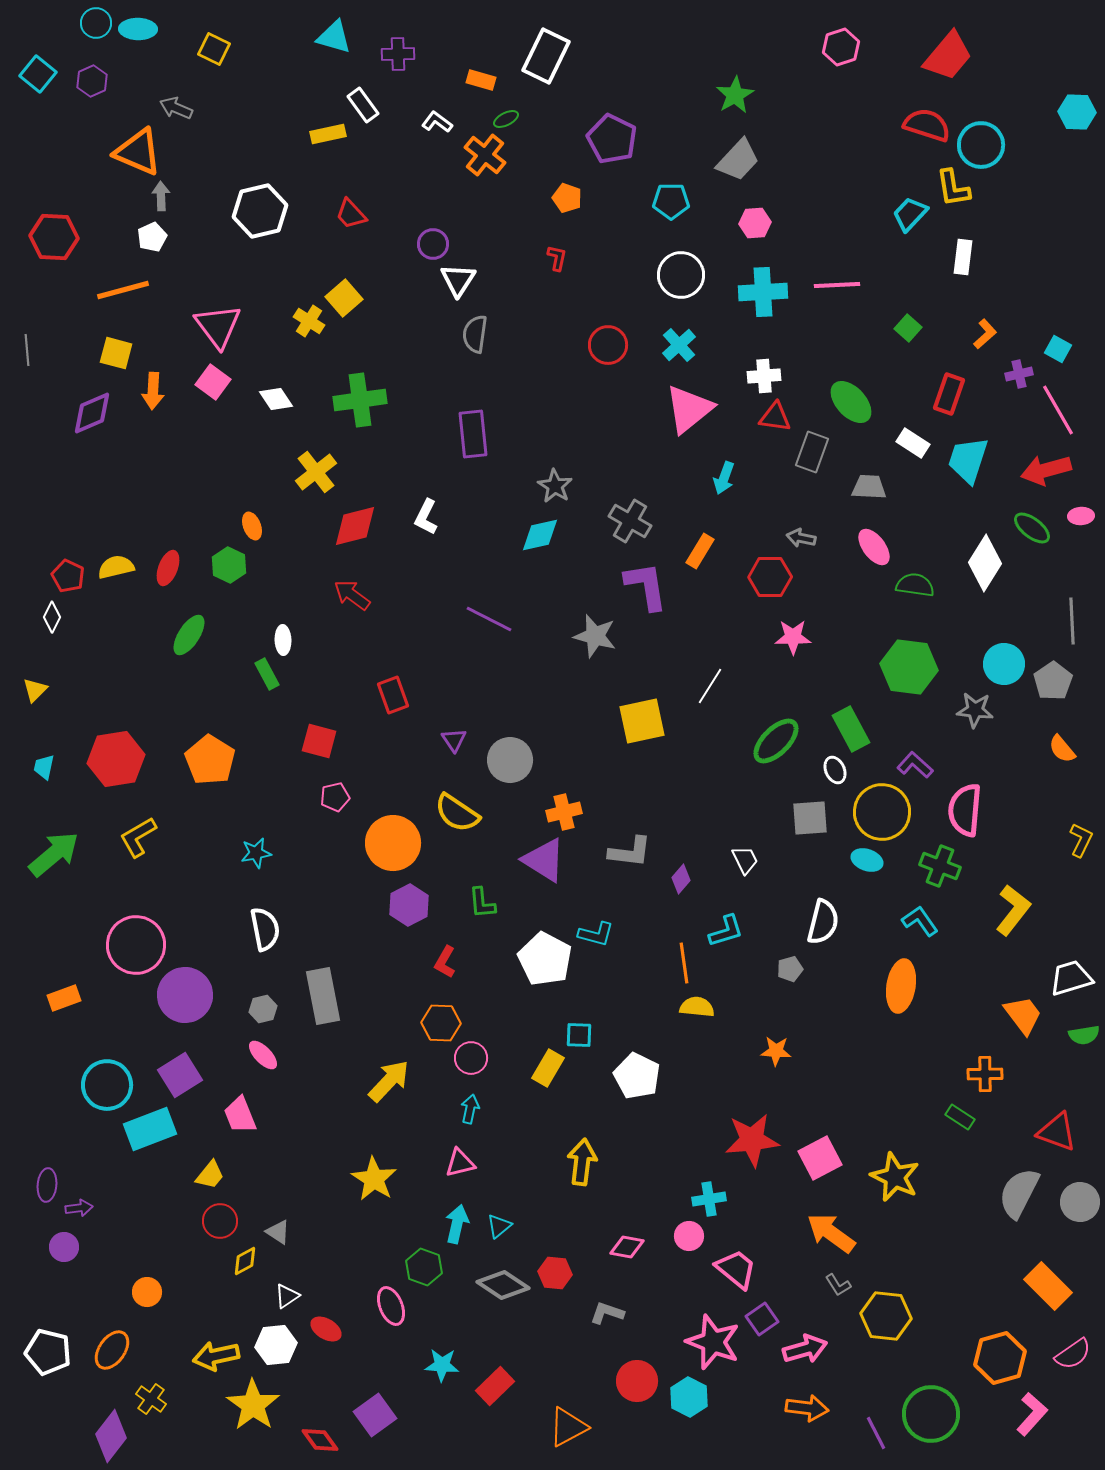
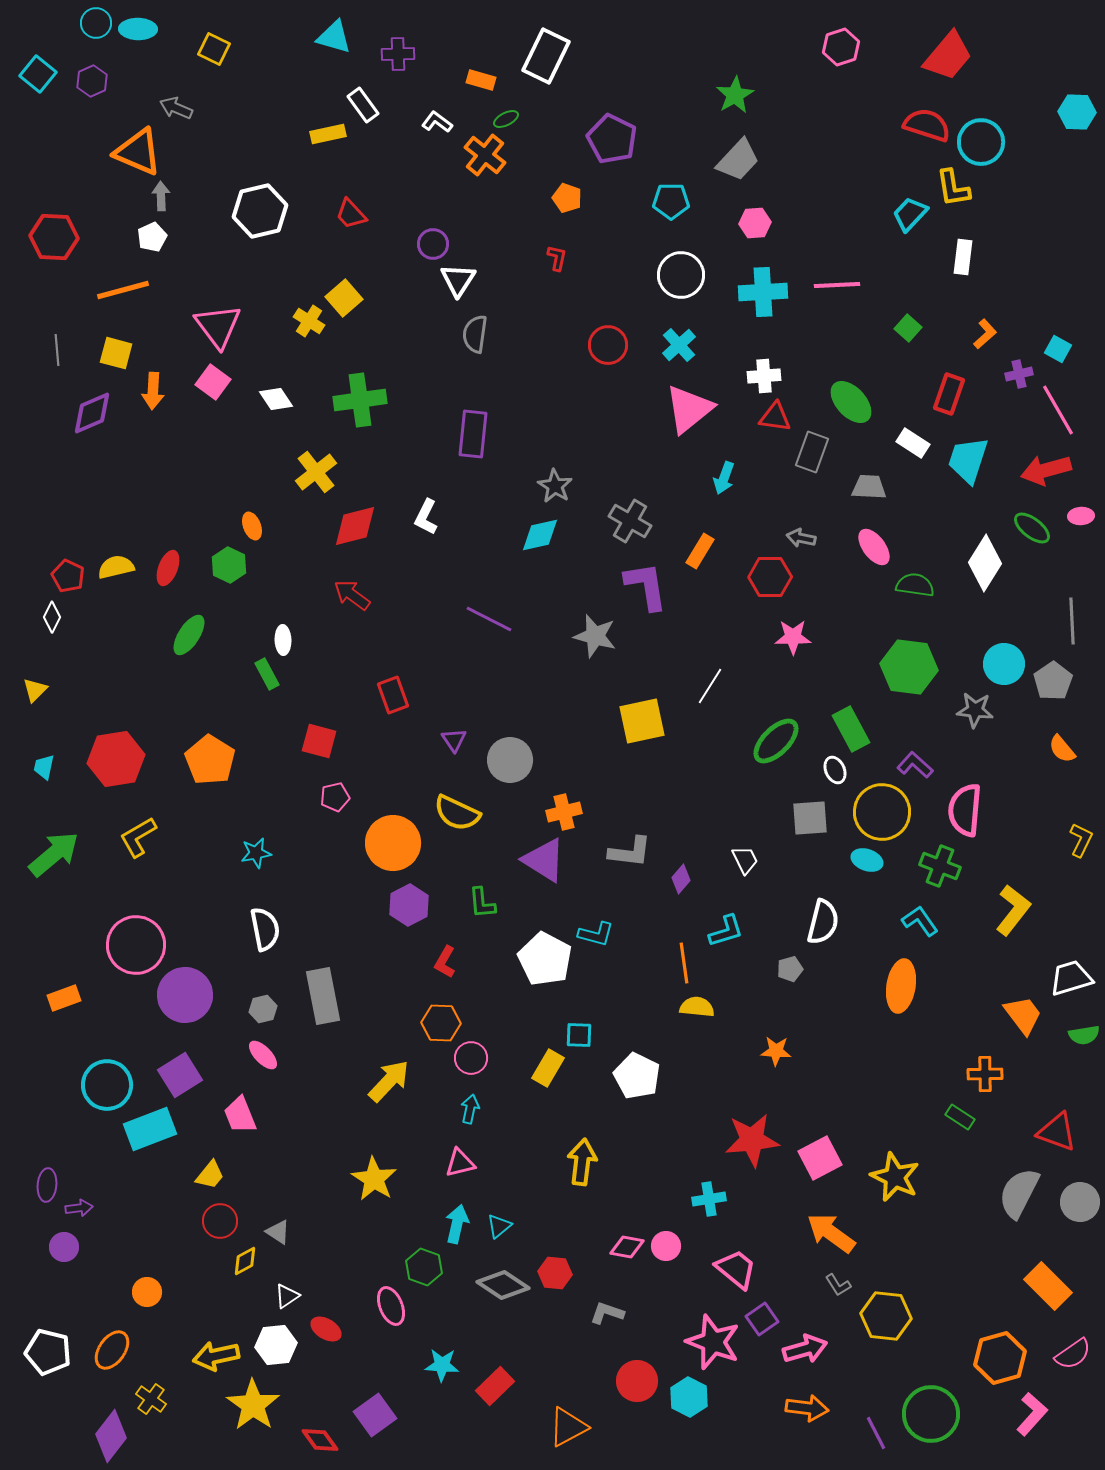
cyan circle at (981, 145): moved 3 px up
gray line at (27, 350): moved 30 px right
purple rectangle at (473, 434): rotated 12 degrees clockwise
yellow semicircle at (457, 813): rotated 9 degrees counterclockwise
pink circle at (689, 1236): moved 23 px left, 10 px down
